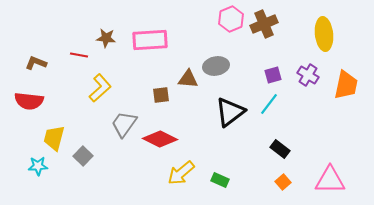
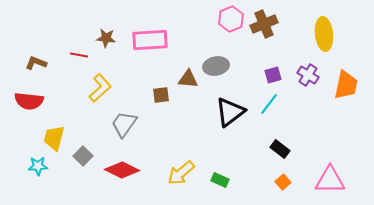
red diamond: moved 38 px left, 31 px down
